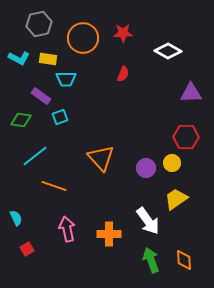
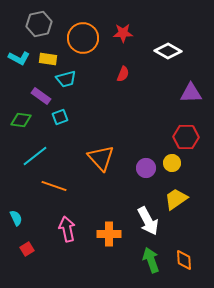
cyan trapezoid: rotated 15 degrees counterclockwise
white arrow: rotated 8 degrees clockwise
